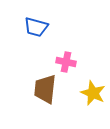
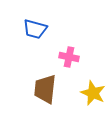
blue trapezoid: moved 1 px left, 2 px down
pink cross: moved 3 px right, 5 px up
